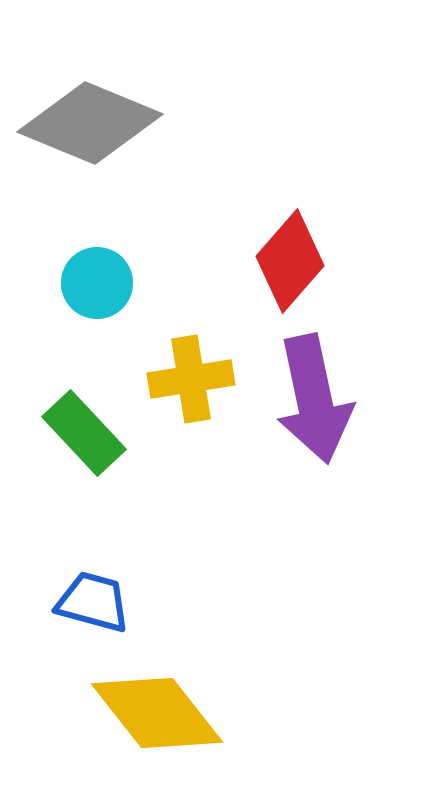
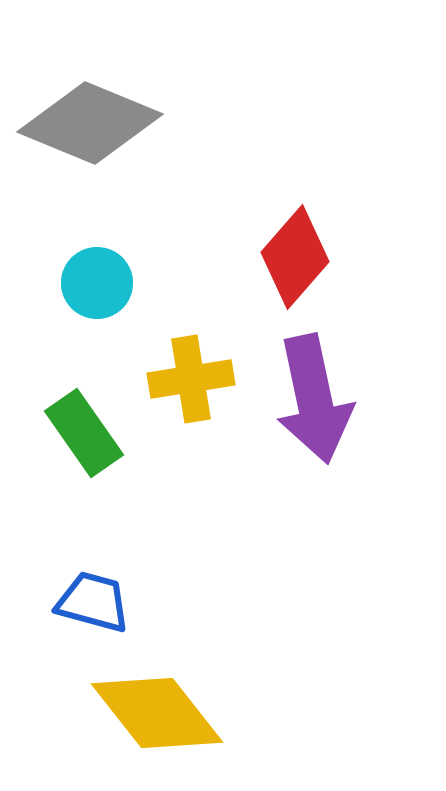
red diamond: moved 5 px right, 4 px up
green rectangle: rotated 8 degrees clockwise
